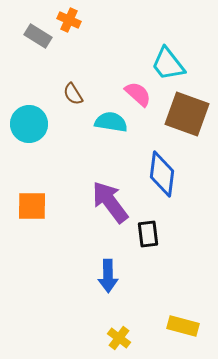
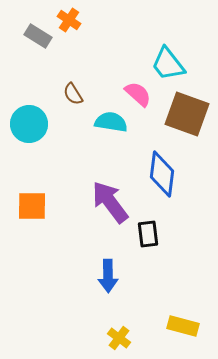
orange cross: rotated 10 degrees clockwise
